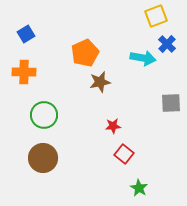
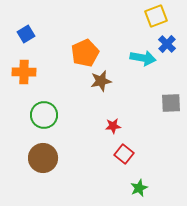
brown star: moved 1 px right, 1 px up
green star: rotated 18 degrees clockwise
